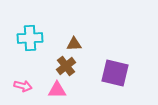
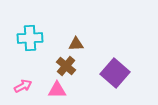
brown triangle: moved 2 px right
brown cross: rotated 12 degrees counterclockwise
purple square: rotated 28 degrees clockwise
pink arrow: rotated 42 degrees counterclockwise
